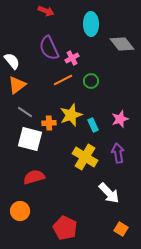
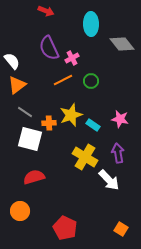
pink star: rotated 30 degrees clockwise
cyan rectangle: rotated 32 degrees counterclockwise
white arrow: moved 13 px up
